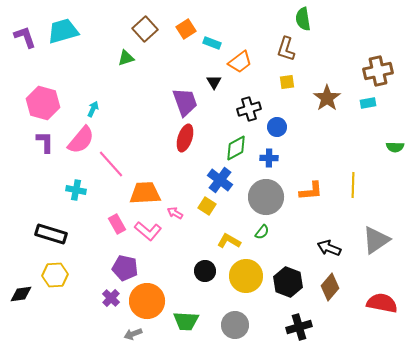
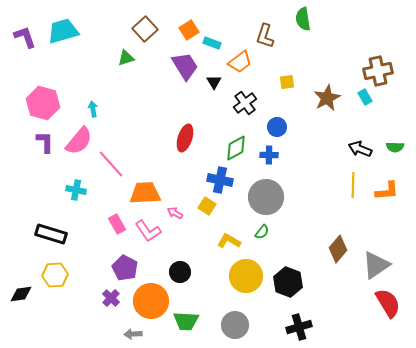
orange square at (186, 29): moved 3 px right, 1 px down
brown L-shape at (286, 49): moved 21 px left, 13 px up
brown star at (327, 98): rotated 8 degrees clockwise
purple trapezoid at (185, 102): moved 36 px up; rotated 12 degrees counterclockwise
cyan rectangle at (368, 103): moved 3 px left, 6 px up; rotated 70 degrees clockwise
cyan arrow at (93, 109): rotated 35 degrees counterclockwise
black cross at (249, 109): moved 4 px left, 6 px up; rotated 20 degrees counterclockwise
pink semicircle at (81, 140): moved 2 px left, 1 px down
blue cross at (269, 158): moved 3 px up
blue cross at (220, 180): rotated 25 degrees counterclockwise
orange L-shape at (311, 191): moved 76 px right
pink L-shape at (148, 231): rotated 16 degrees clockwise
gray triangle at (376, 240): moved 25 px down
black arrow at (329, 248): moved 31 px right, 99 px up
purple pentagon at (125, 268): rotated 15 degrees clockwise
black circle at (205, 271): moved 25 px left, 1 px down
brown diamond at (330, 287): moved 8 px right, 38 px up
orange circle at (147, 301): moved 4 px right
red semicircle at (382, 303): moved 6 px right; rotated 48 degrees clockwise
gray arrow at (133, 334): rotated 18 degrees clockwise
